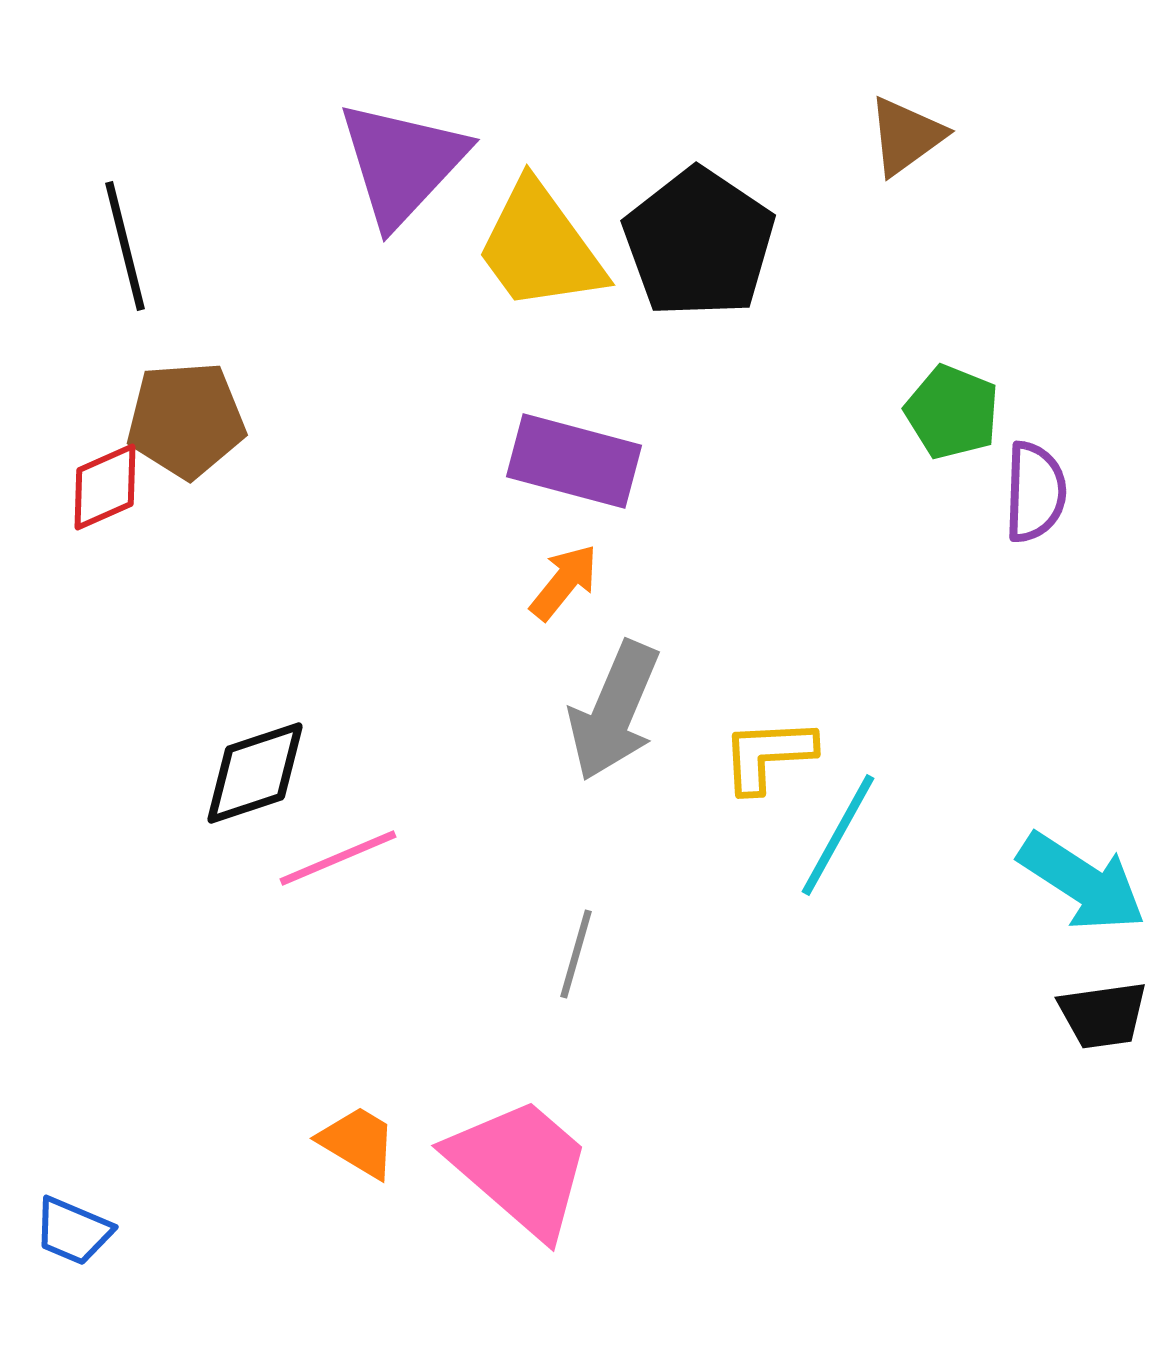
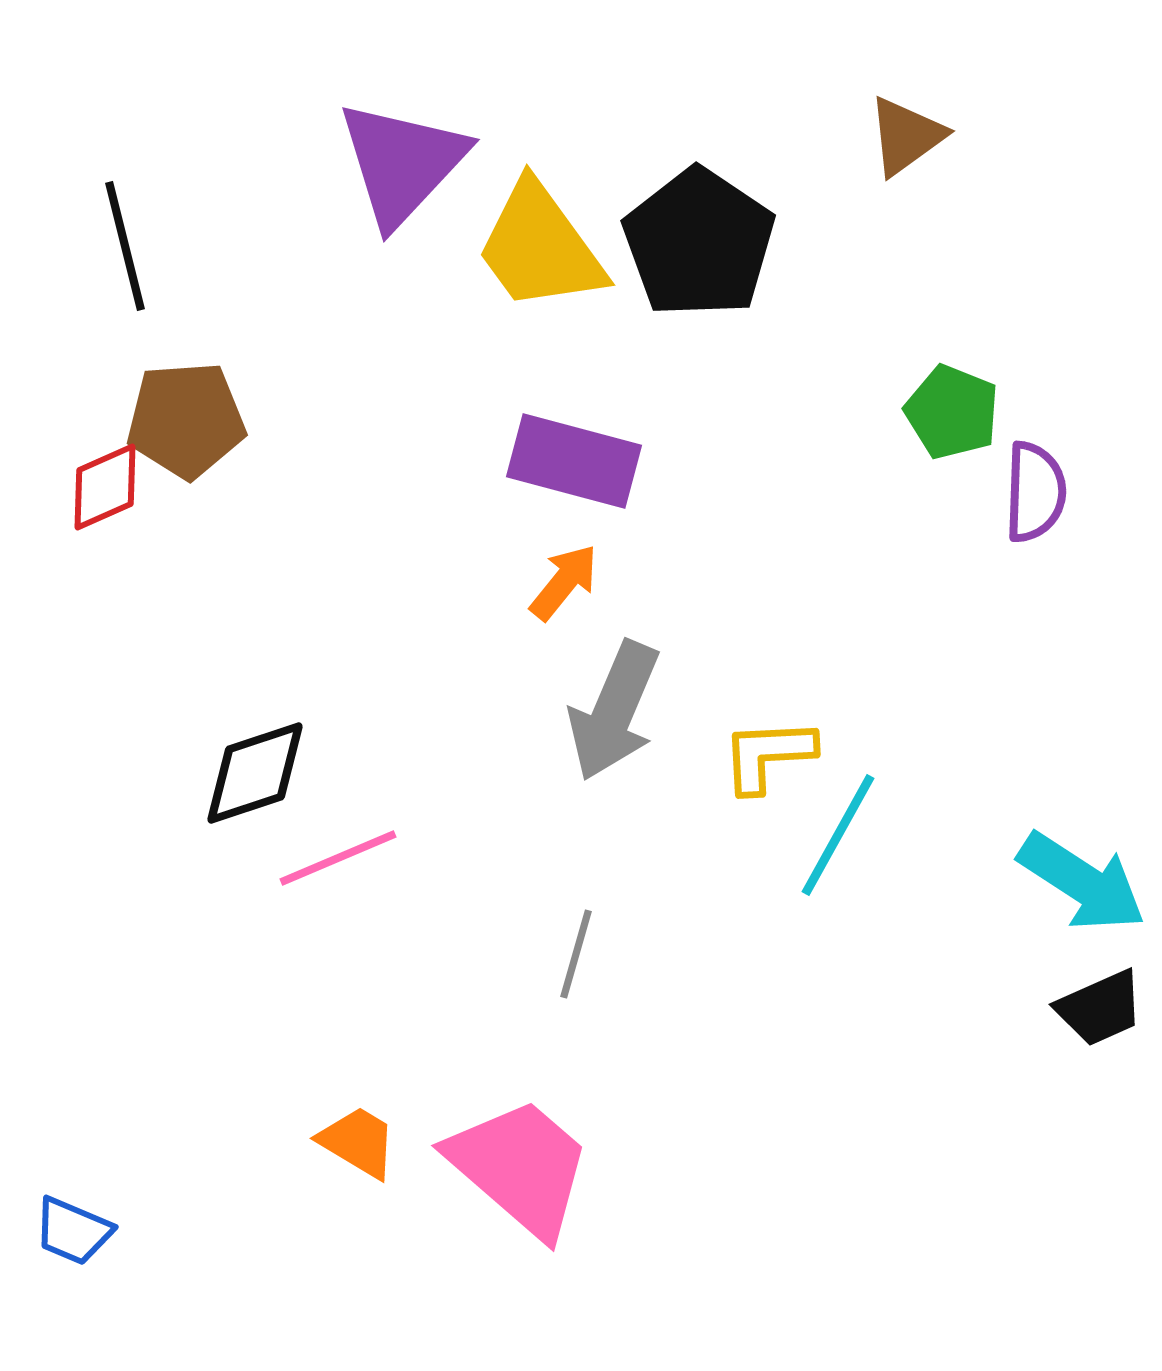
black trapezoid: moved 3 px left, 7 px up; rotated 16 degrees counterclockwise
